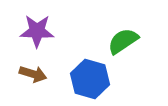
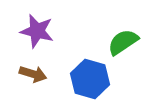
purple star: rotated 12 degrees clockwise
green semicircle: moved 1 px down
